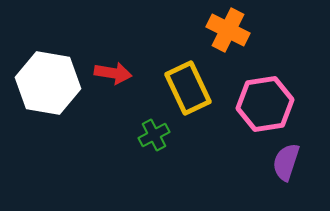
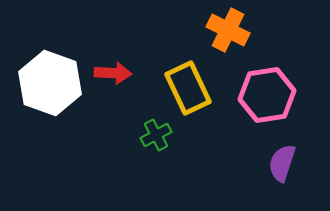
red arrow: rotated 6 degrees counterclockwise
white hexagon: moved 2 px right; rotated 10 degrees clockwise
pink hexagon: moved 2 px right, 9 px up
green cross: moved 2 px right
purple semicircle: moved 4 px left, 1 px down
